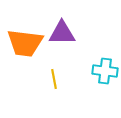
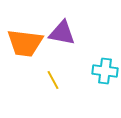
purple triangle: rotated 12 degrees clockwise
yellow line: moved 1 px left, 1 px down; rotated 18 degrees counterclockwise
